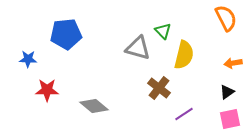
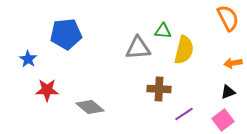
orange semicircle: moved 2 px right
green triangle: rotated 42 degrees counterclockwise
gray triangle: rotated 20 degrees counterclockwise
yellow semicircle: moved 5 px up
blue star: rotated 30 degrees clockwise
brown cross: moved 1 px down; rotated 35 degrees counterclockwise
black triangle: moved 1 px right; rotated 14 degrees clockwise
gray diamond: moved 4 px left, 1 px down
pink square: moved 7 px left, 1 px down; rotated 25 degrees counterclockwise
